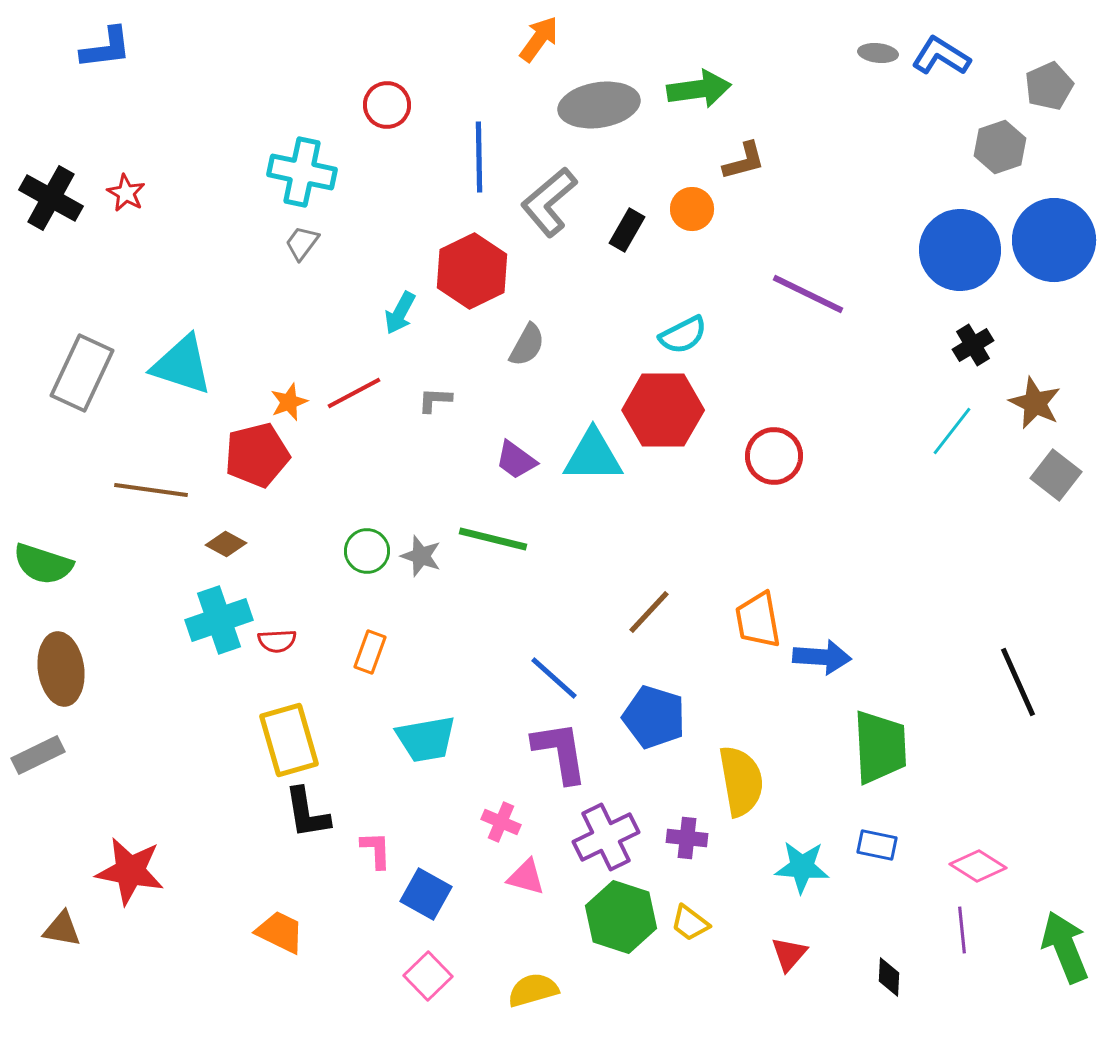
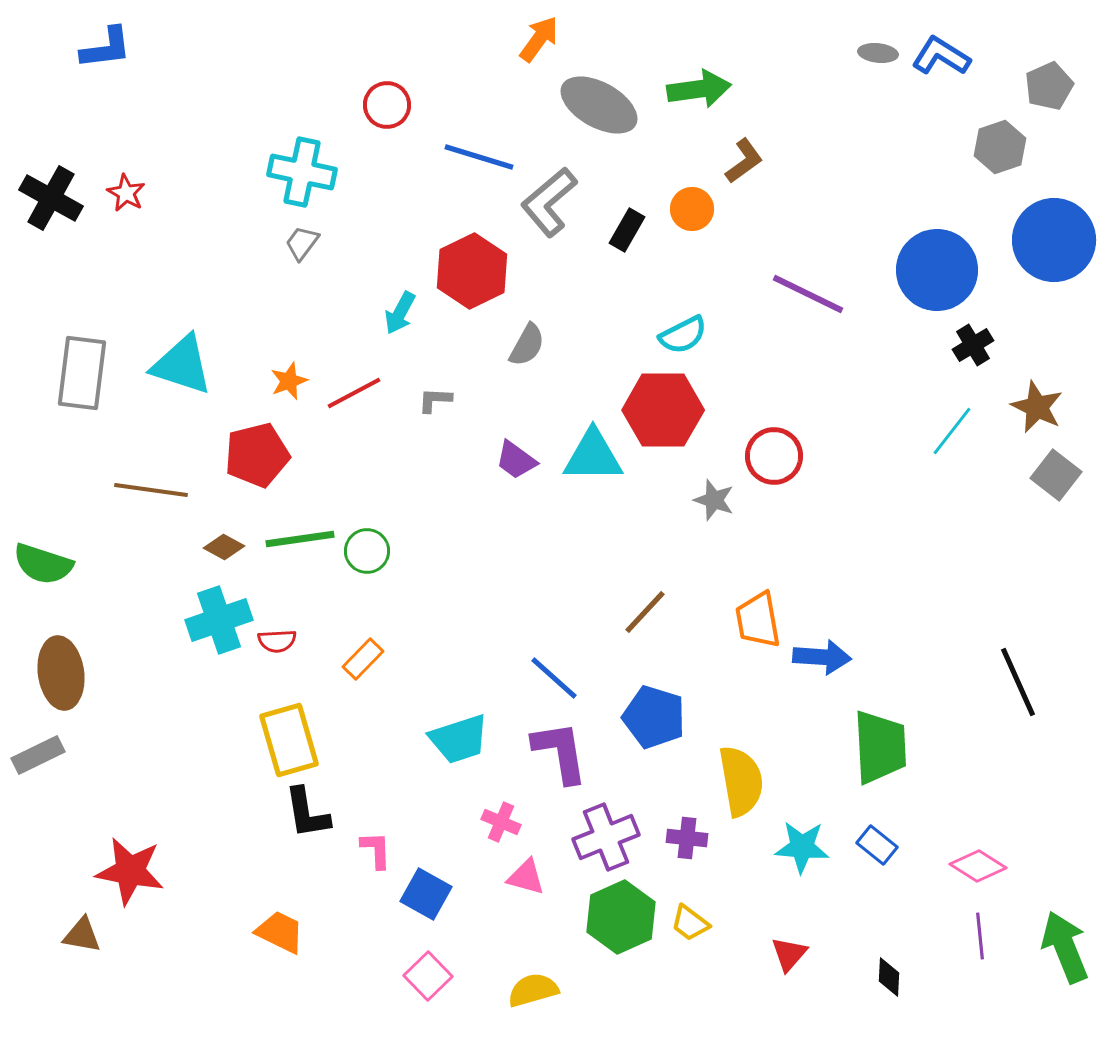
gray ellipse at (599, 105): rotated 38 degrees clockwise
blue line at (479, 157): rotated 72 degrees counterclockwise
brown L-shape at (744, 161): rotated 21 degrees counterclockwise
blue circle at (960, 250): moved 23 px left, 20 px down
gray rectangle at (82, 373): rotated 18 degrees counterclockwise
orange star at (289, 402): moved 21 px up
brown star at (1035, 403): moved 2 px right, 4 px down
green line at (493, 539): moved 193 px left; rotated 22 degrees counterclockwise
brown diamond at (226, 544): moved 2 px left, 3 px down
gray star at (421, 556): moved 293 px right, 56 px up
brown line at (649, 612): moved 4 px left
orange rectangle at (370, 652): moved 7 px left, 7 px down; rotated 24 degrees clockwise
brown ellipse at (61, 669): moved 4 px down
cyan trapezoid at (426, 739): moved 33 px right; rotated 8 degrees counterclockwise
purple cross at (606, 837): rotated 4 degrees clockwise
blue rectangle at (877, 845): rotated 27 degrees clockwise
cyan star at (802, 867): moved 20 px up
green hexagon at (621, 917): rotated 18 degrees clockwise
brown triangle at (62, 929): moved 20 px right, 6 px down
purple line at (962, 930): moved 18 px right, 6 px down
